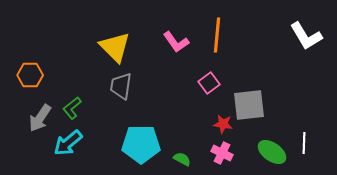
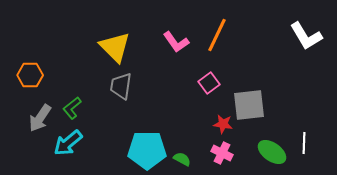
orange line: rotated 20 degrees clockwise
cyan pentagon: moved 6 px right, 6 px down
